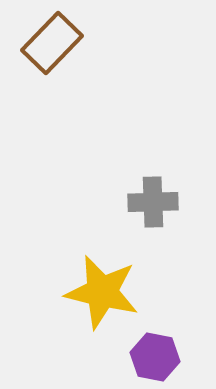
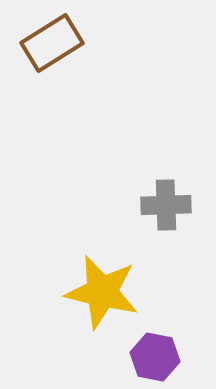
brown rectangle: rotated 14 degrees clockwise
gray cross: moved 13 px right, 3 px down
